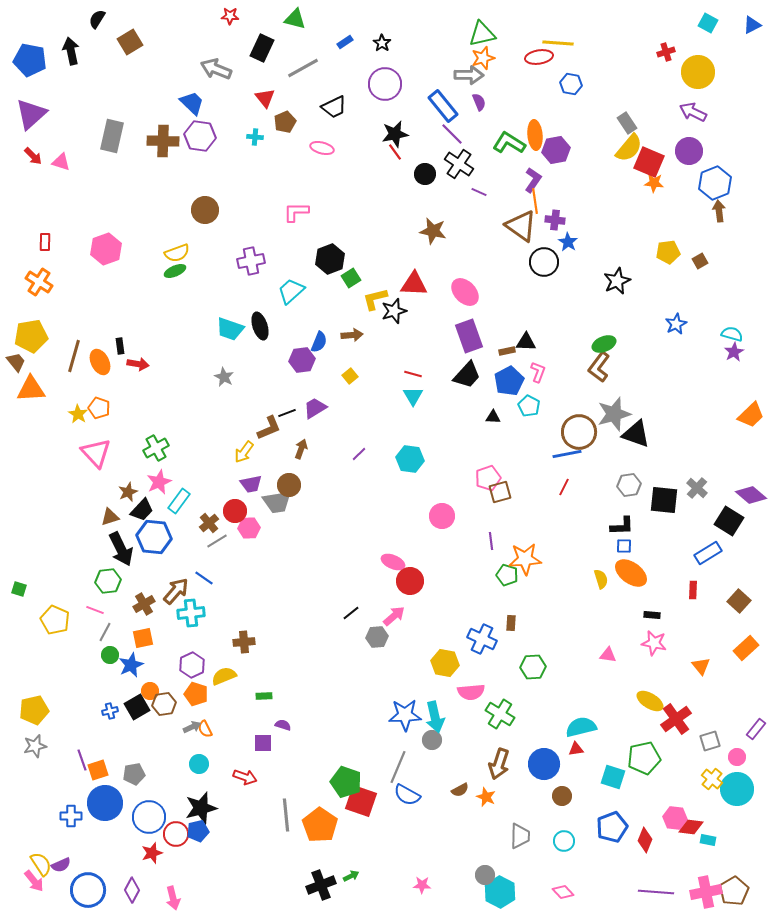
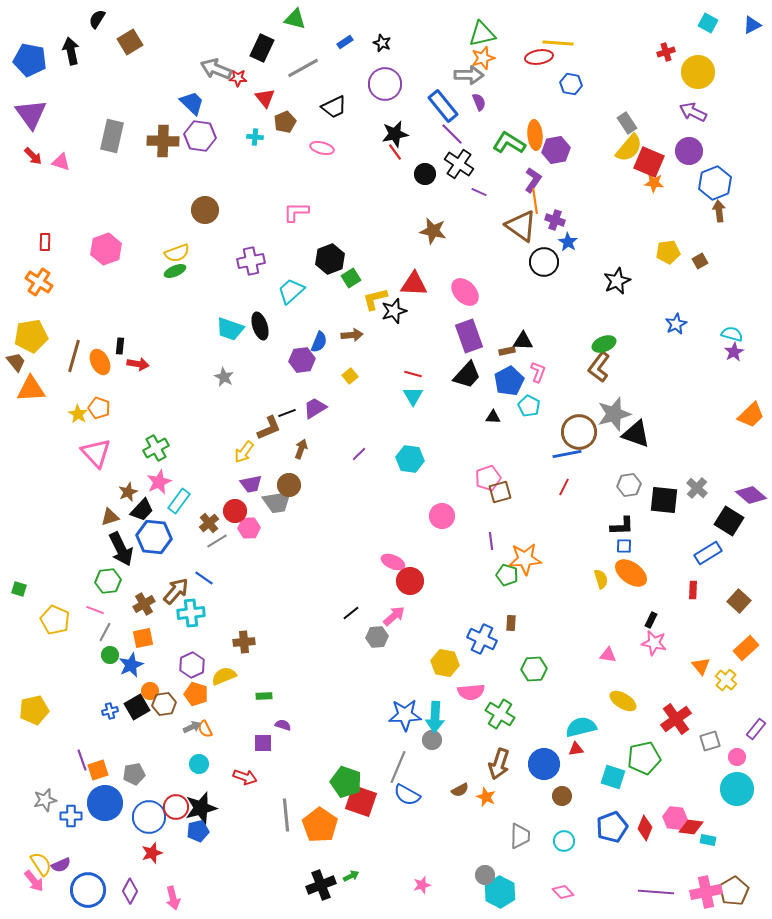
red star at (230, 16): moved 8 px right, 62 px down
black star at (382, 43): rotated 12 degrees counterclockwise
purple triangle at (31, 114): rotated 24 degrees counterclockwise
purple cross at (555, 220): rotated 12 degrees clockwise
black triangle at (526, 342): moved 3 px left, 1 px up
black rectangle at (120, 346): rotated 14 degrees clockwise
black rectangle at (652, 615): moved 1 px left, 5 px down; rotated 70 degrees counterclockwise
green hexagon at (533, 667): moved 1 px right, 2 px down
yellow ellipse at (650, 701): moved 27 px left
cyan arrow at (435, 717): rotated 16 degrees clockwise
gray star at (35, 746): moved 10 px right, 54 px down
yellow cross at (712, 779): moved 14 px right, 99 px up
red circle at (176, 834): moved 27 px up
red diamond at (645, 840): moved 12 px up
pink star at (422, 885): rotated 18 degrees counterclockwise
purple diamond at (132, 890): moved 2 px left, 1 px down
